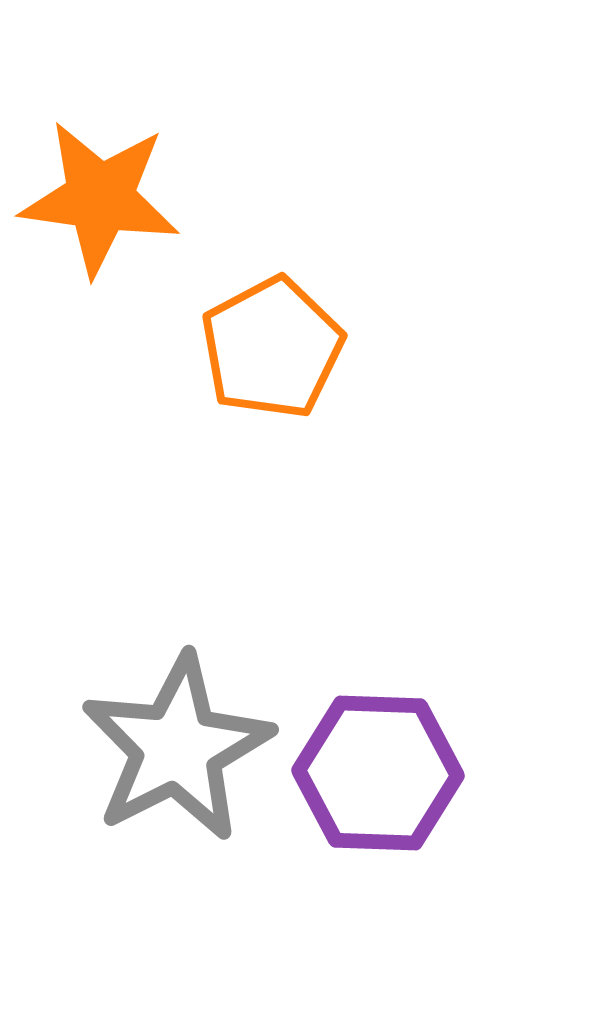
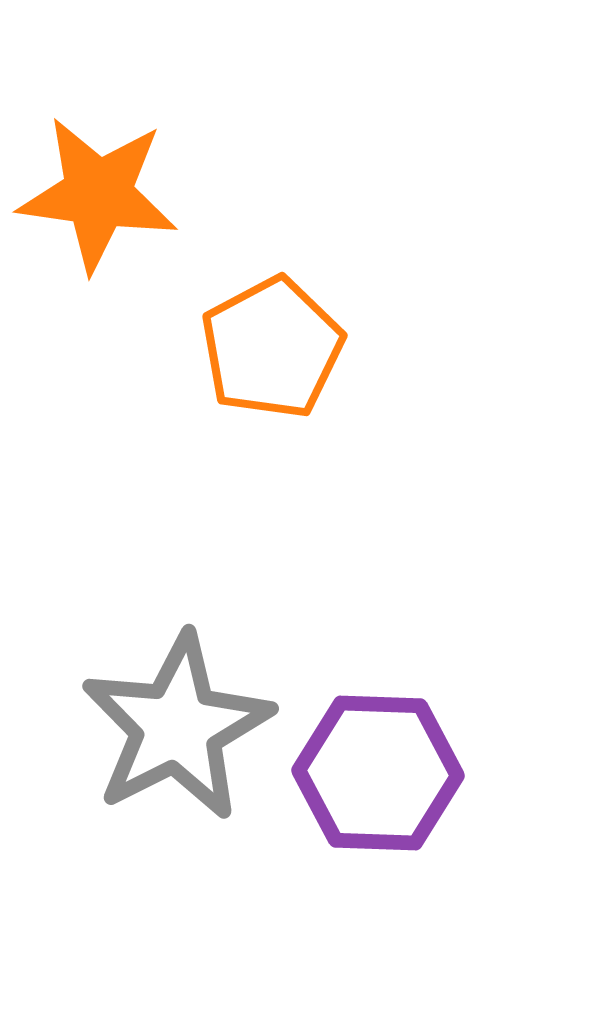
orange star: moved 2 px left, 4 px up
gray star: moved 21 px up
